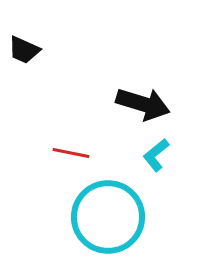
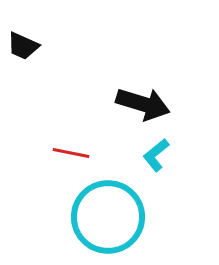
black trapezoid: moved 1 px left, 4 px up
